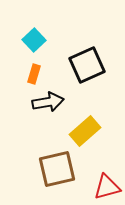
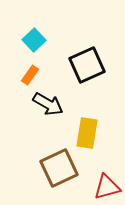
orange rectangle: moved 4 px left, 1 px down; rotated 18 degrees clockwise
black arrow: moved 2 px down; rotated 40 degrees clockwise
yellow rectangle: moved 2 px right, 2 px down; rotated 40 degrees counterclockwise
brown square: moved 2 px right, 1 px up; rotated 12 degrees counterclockwise
